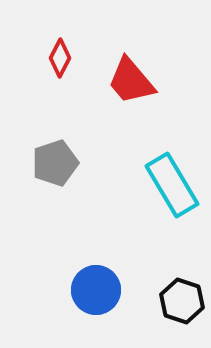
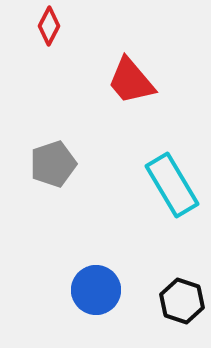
red diamond: moved 11 px left, 32 px up
gray pentagon: moved 2 px left, 1 px down
